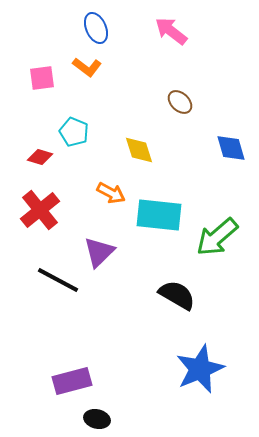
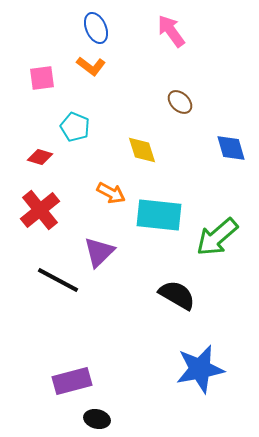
pink arrow: rotated 16 degrees clockwise
orange L-shape: moved 4 px right, 1 px up
cyan pentagon: moved 1 px right, 5 px up
yellow diamond: moved 3 px right
blue star: rotated 12 degrees clockwise
